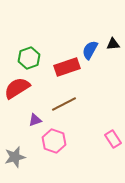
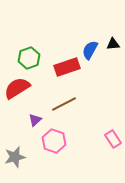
purple triangle: rotated 24 degrees counterclockwise
